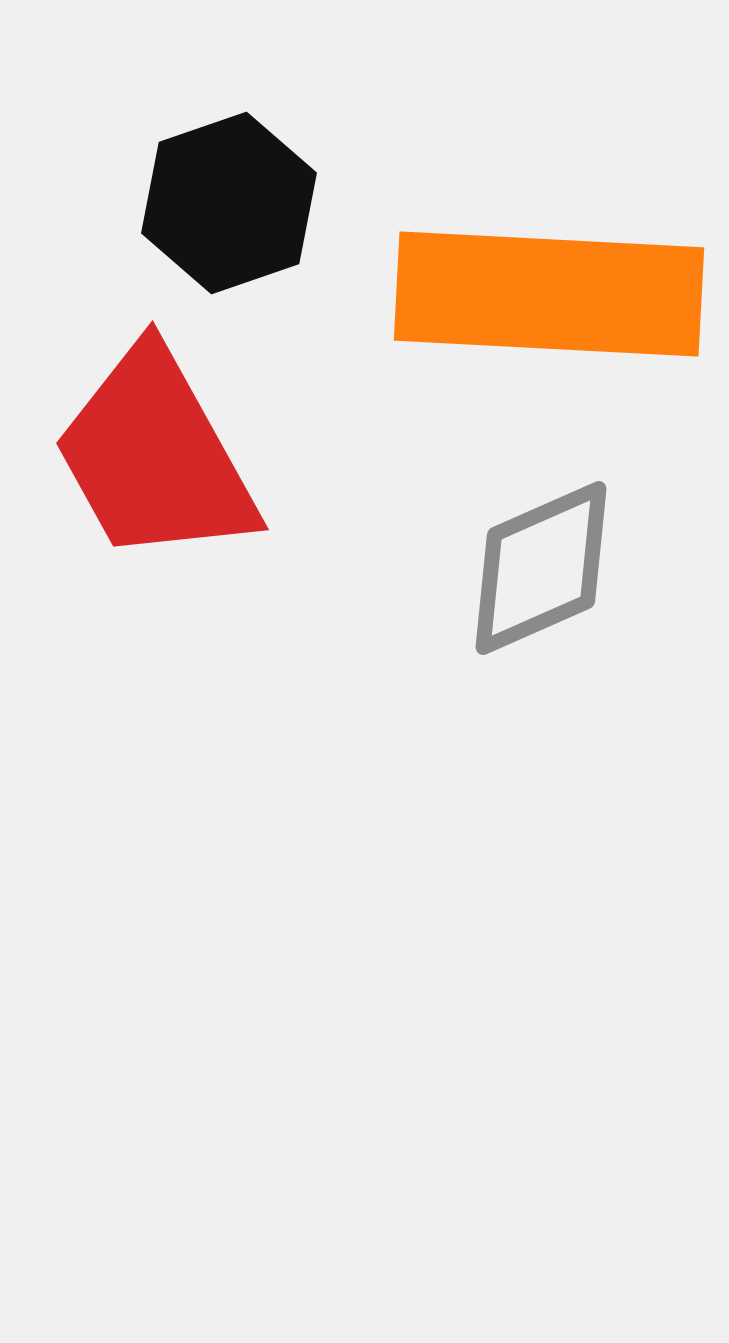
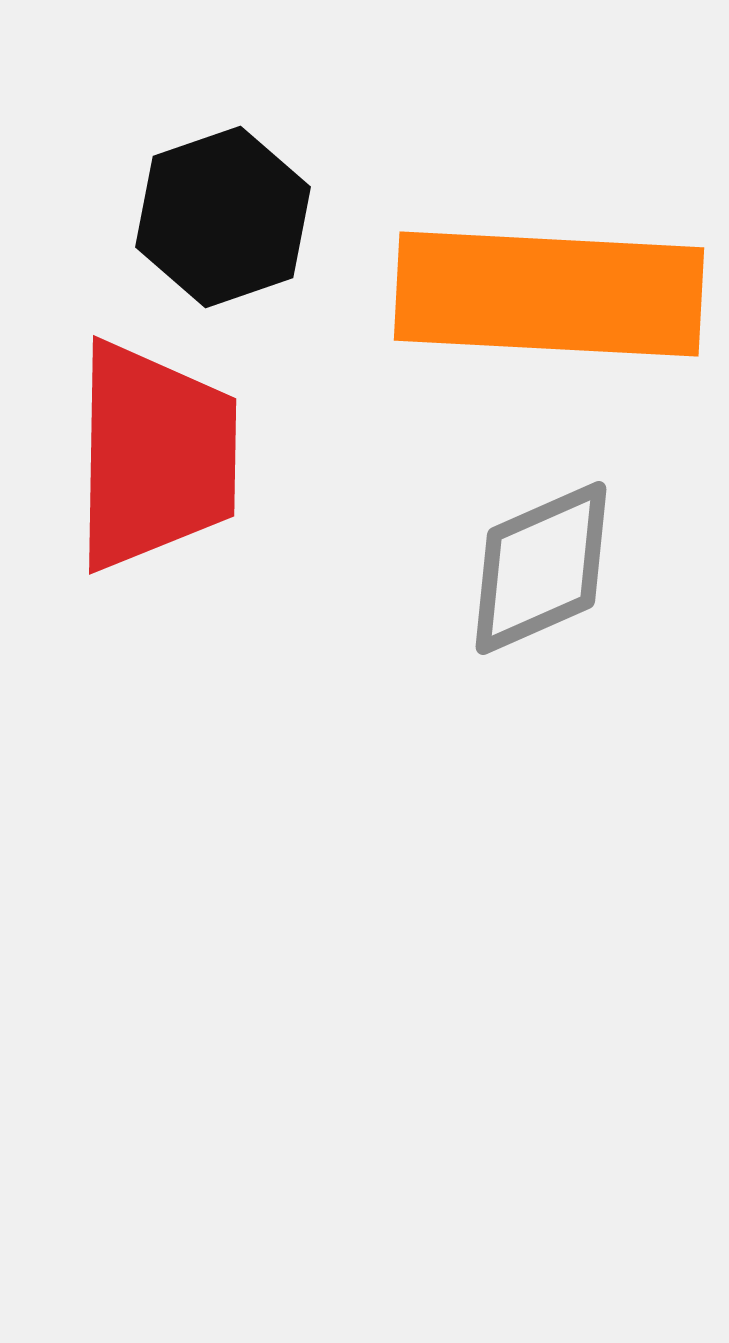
black hexagon: moved 6 px left, 14 px down
red trapezoid: rotated 150 degrees counterclockwise
